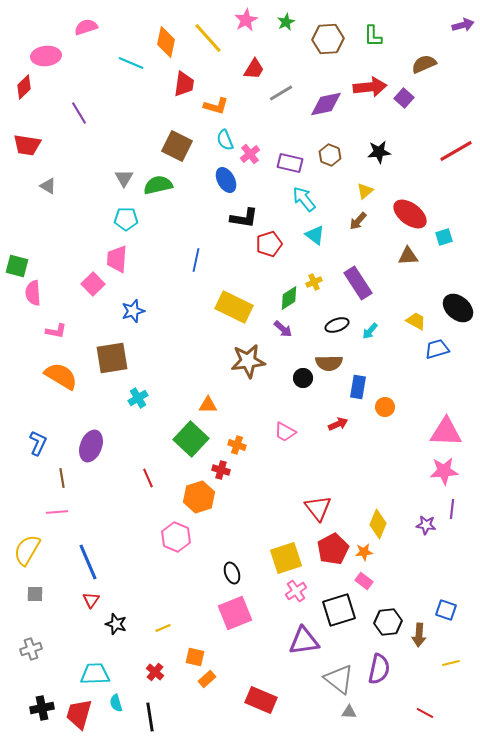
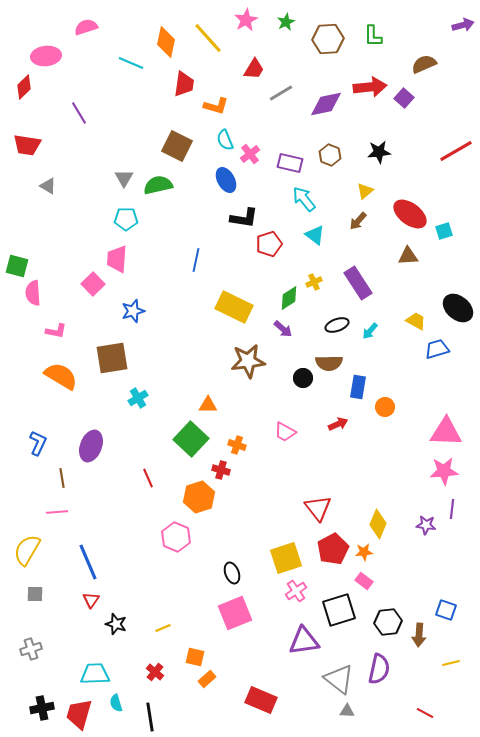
cyan square at (444, 237): moved 6 px up
gray triangle at (349, 712): moved 2 px left, 1 px up
